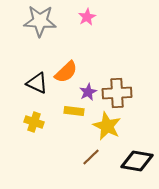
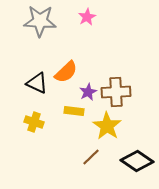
brown cross: moved 1 px left, 1 px up
yellow star: rotated 8 degrees clockwise
black diamond: rotated 24 degrees clockwise
